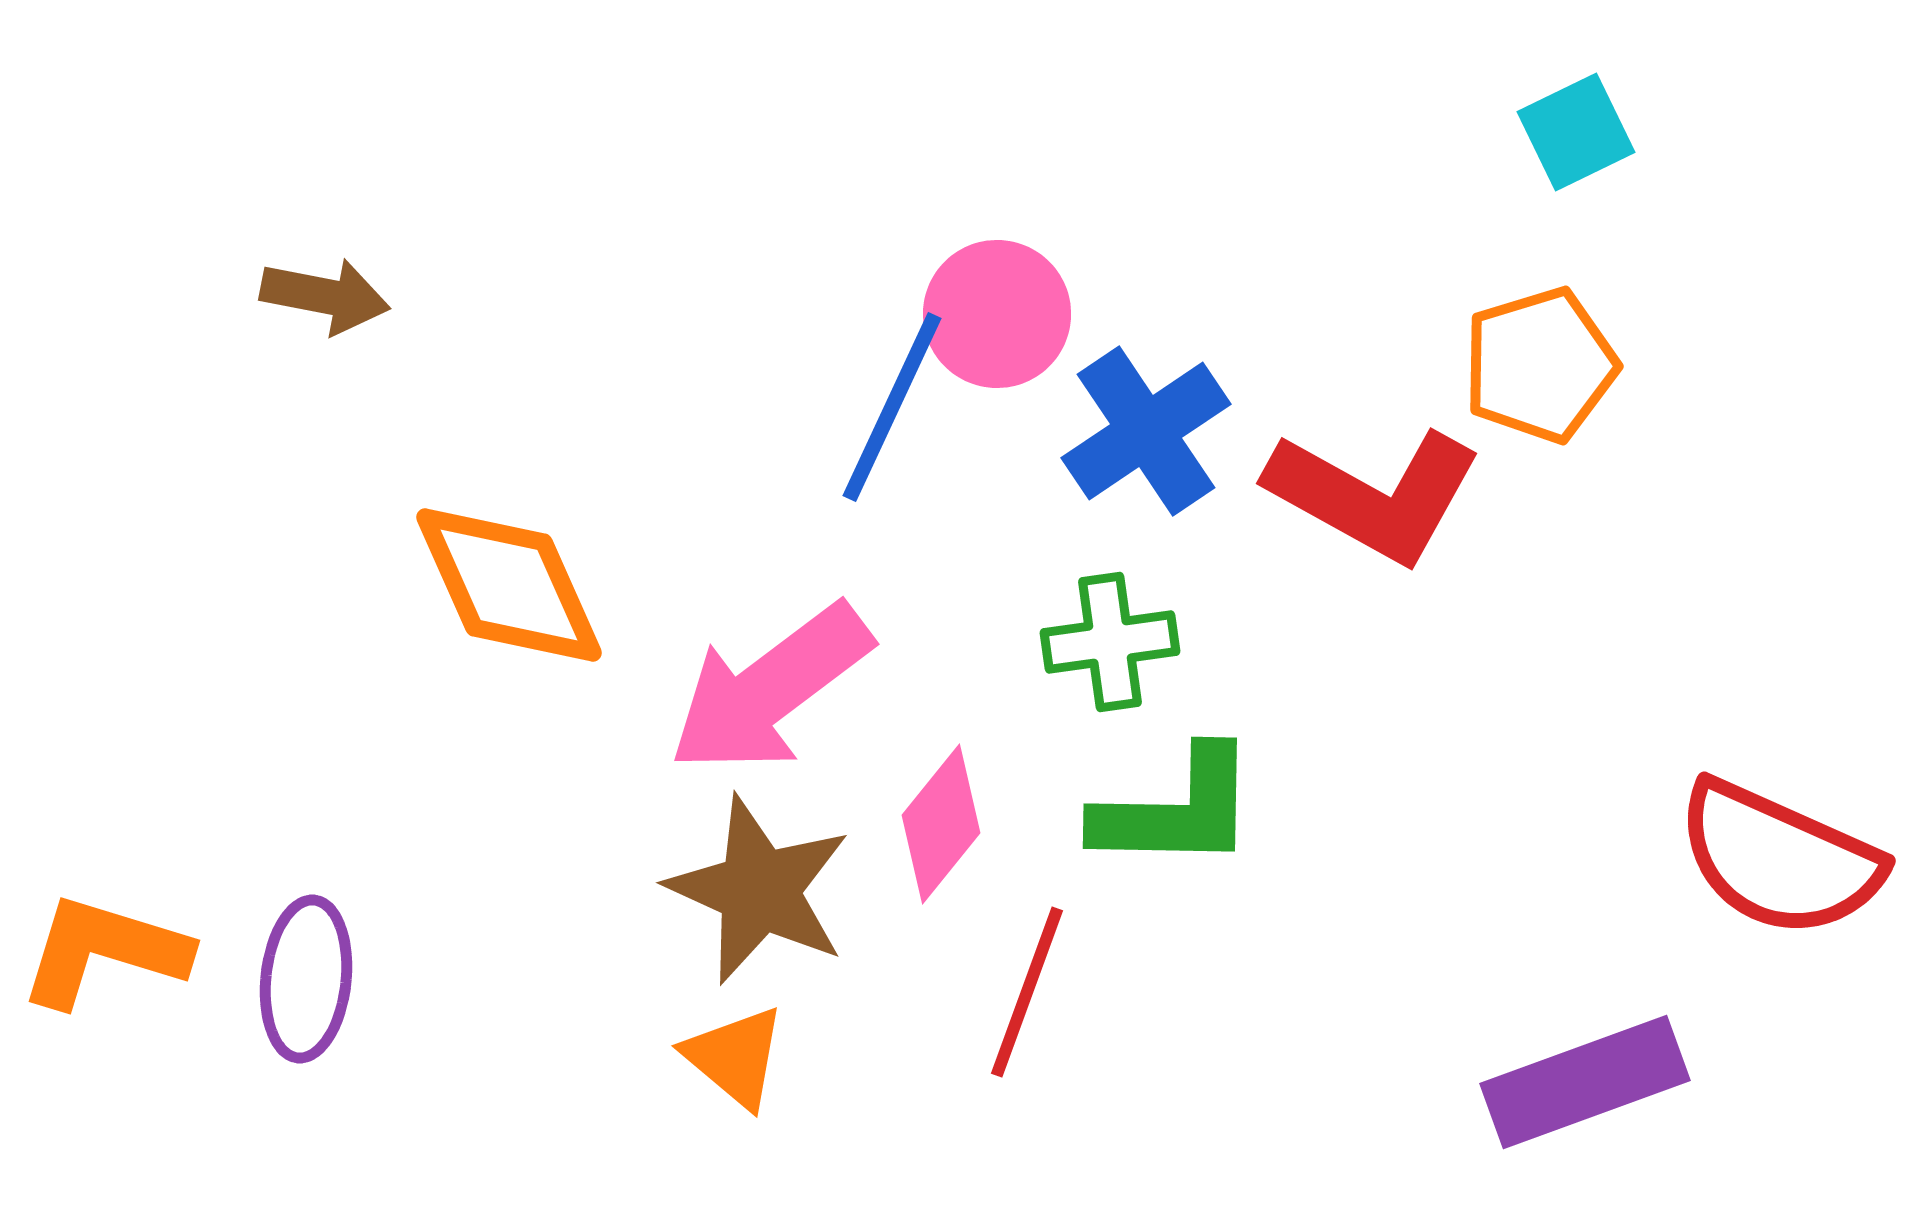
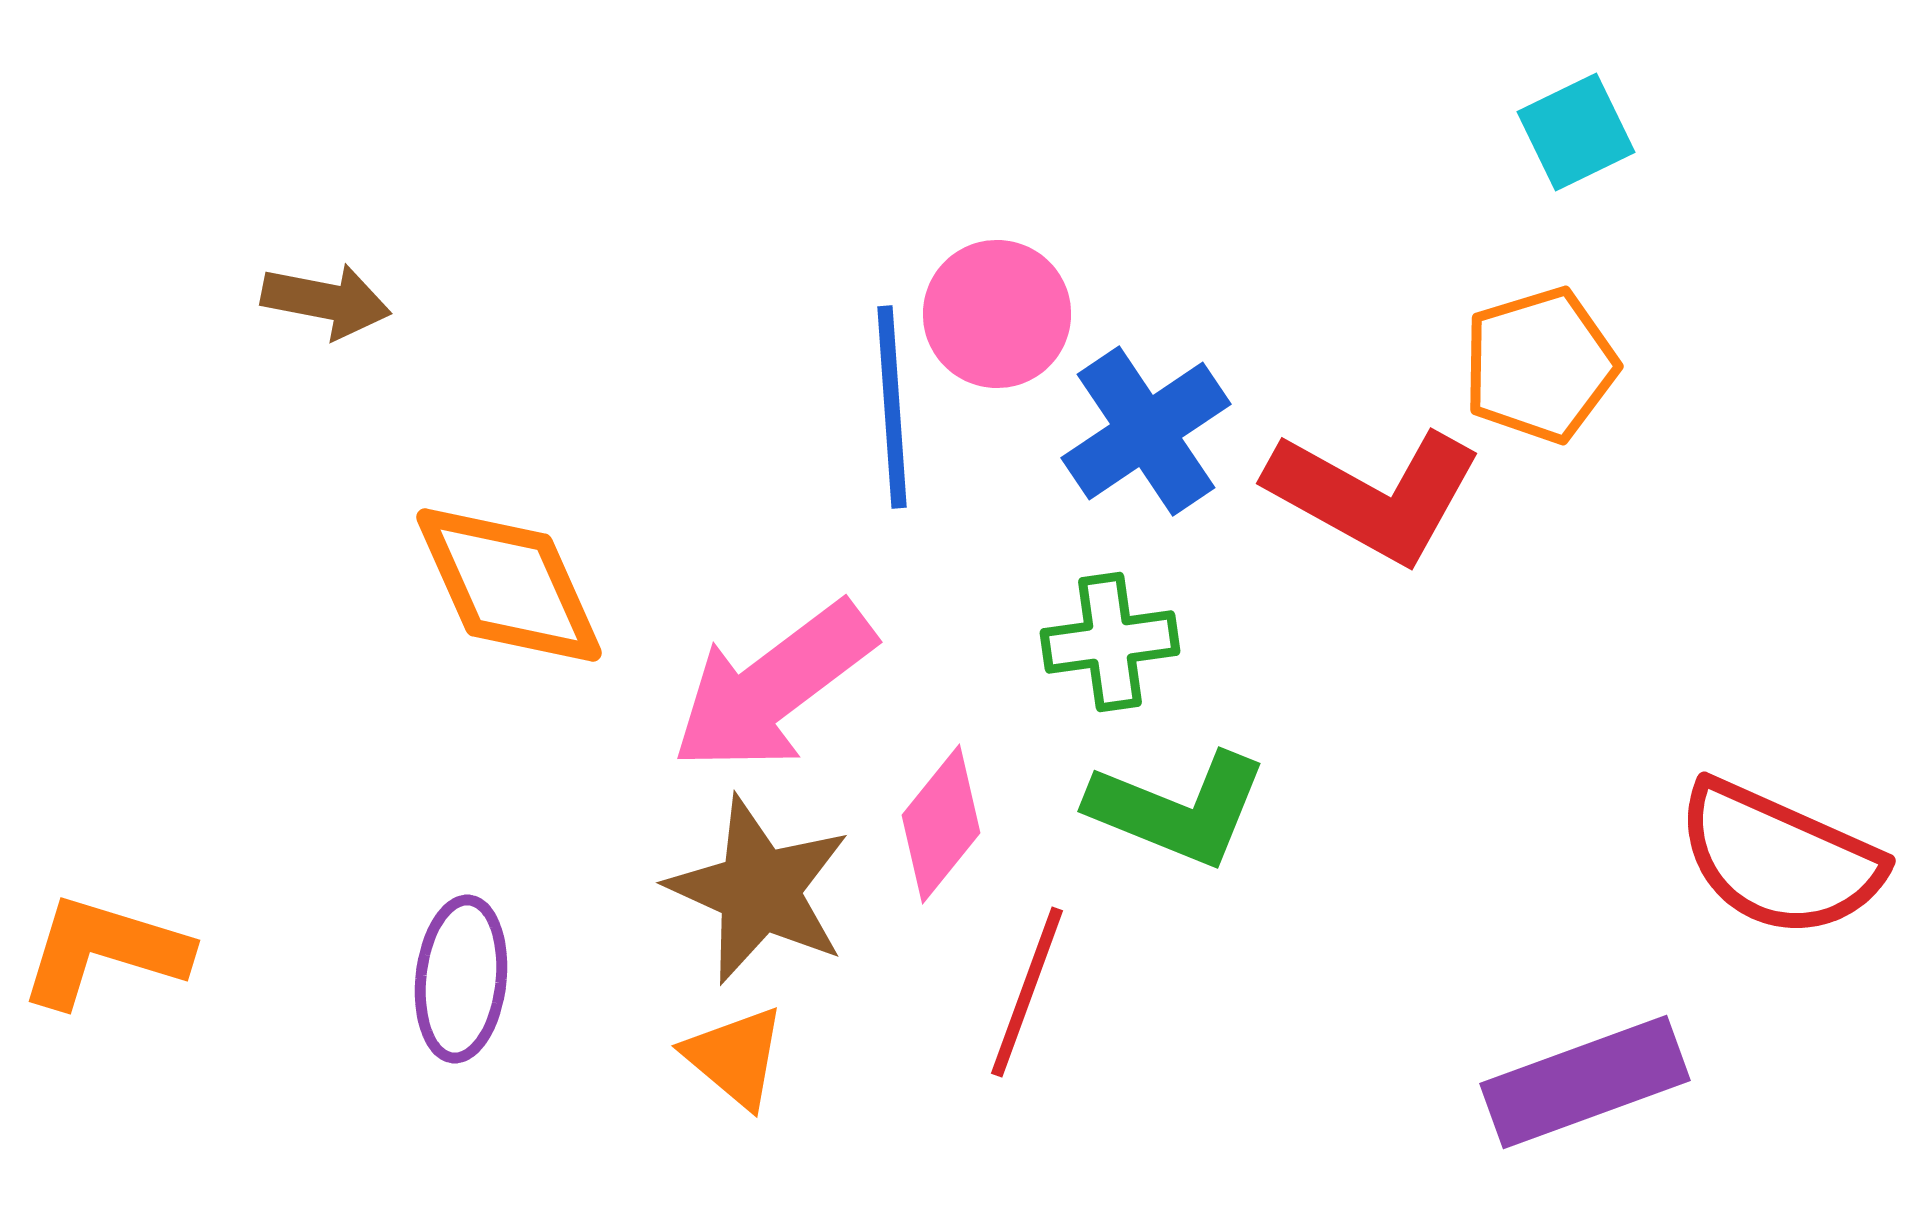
brown arrow: moved 1 px right, 5 px down
blue line: rotated 29 degrees counterclockwise
pink arrow: moved 3 px right, 2 px up
green L-shape: moved 2 px right, 1 px up; rotated 21 degrees clockwise
purple ellipse: moved 155 px right
